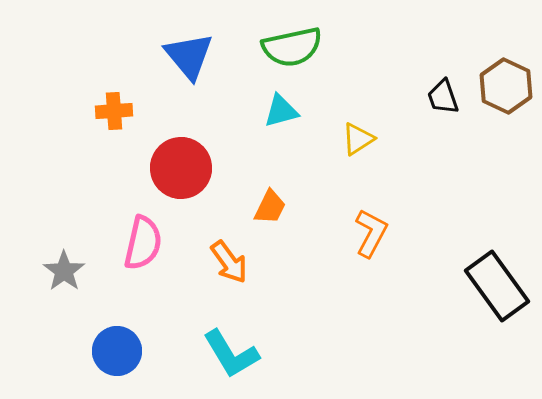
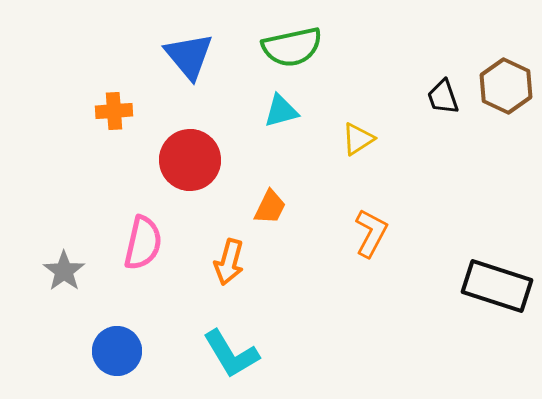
red circle: moved 9 px right, 8 px up
orange arrow: rotated 51 degrees clockwise
black rectangle: rotated 36 degrees counterclockwise
